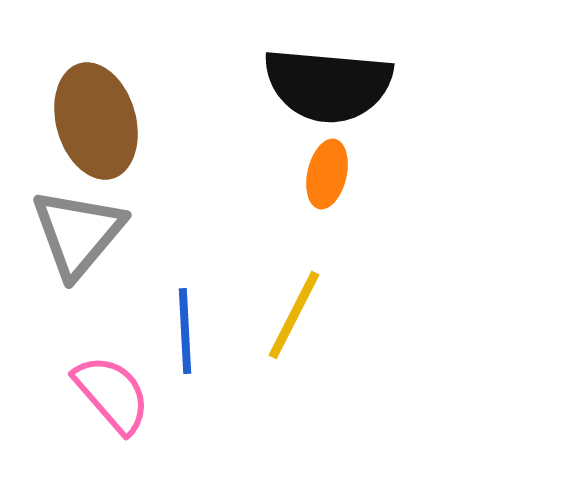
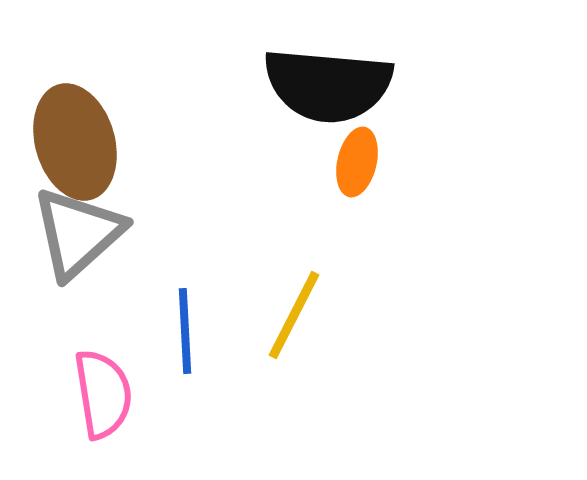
brown ellipse: moved 21 px left, 21 px down
orange ellipse: moved 30 px right, 12 px up
gray triangle: rotated 8 degrees clockwise
pink semicircle: moved 9 px left; rotated 32 degrees clockwise
